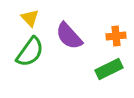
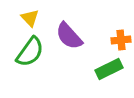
orange cross: moved 5 px right, 4 px down
